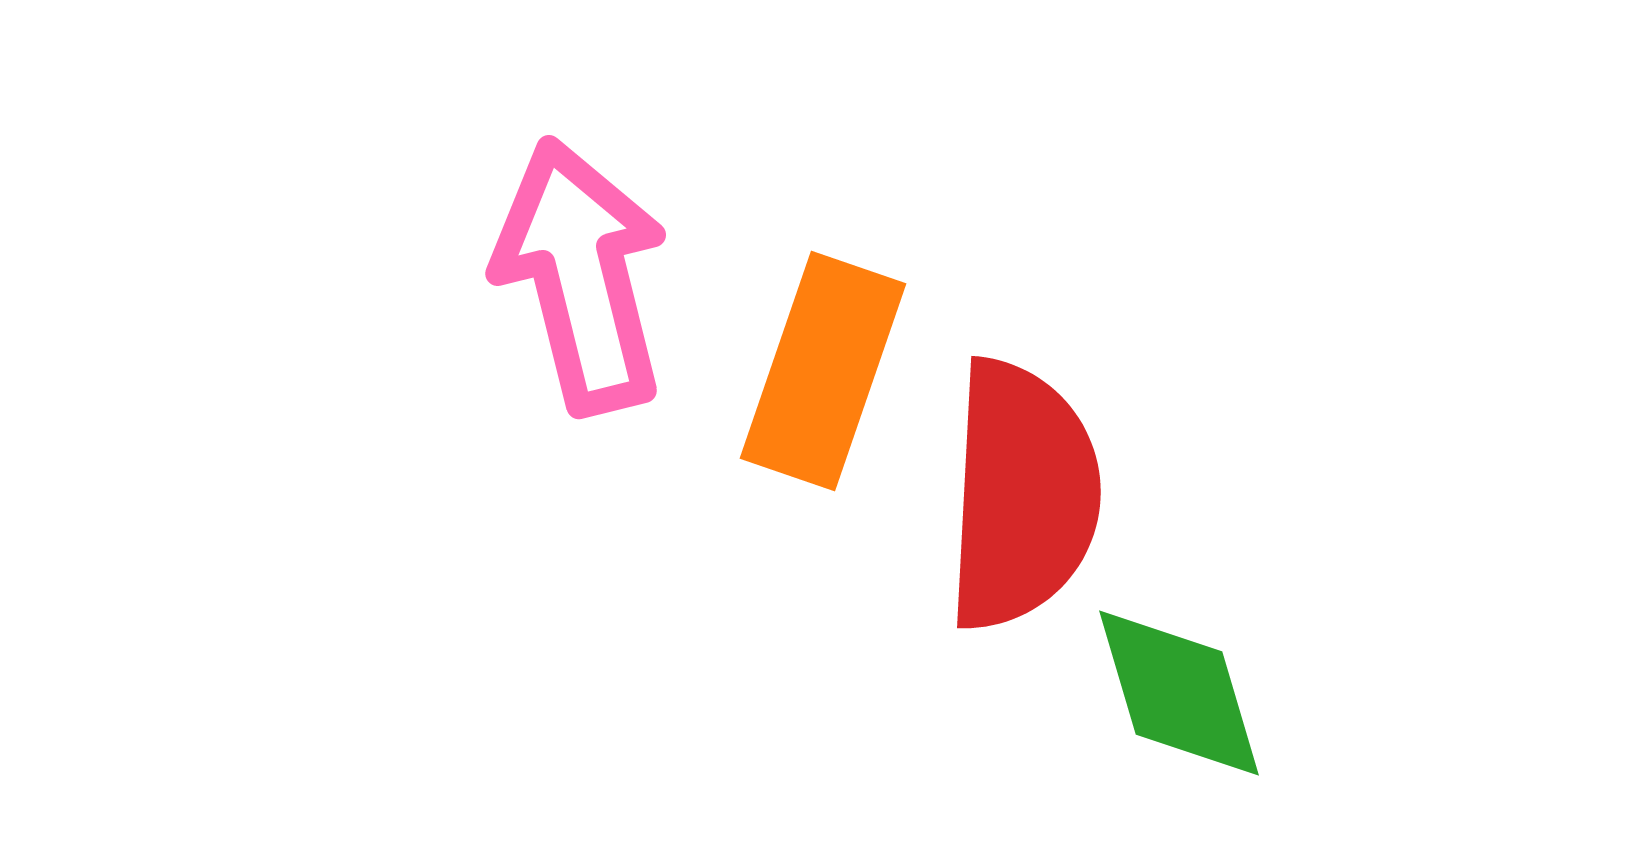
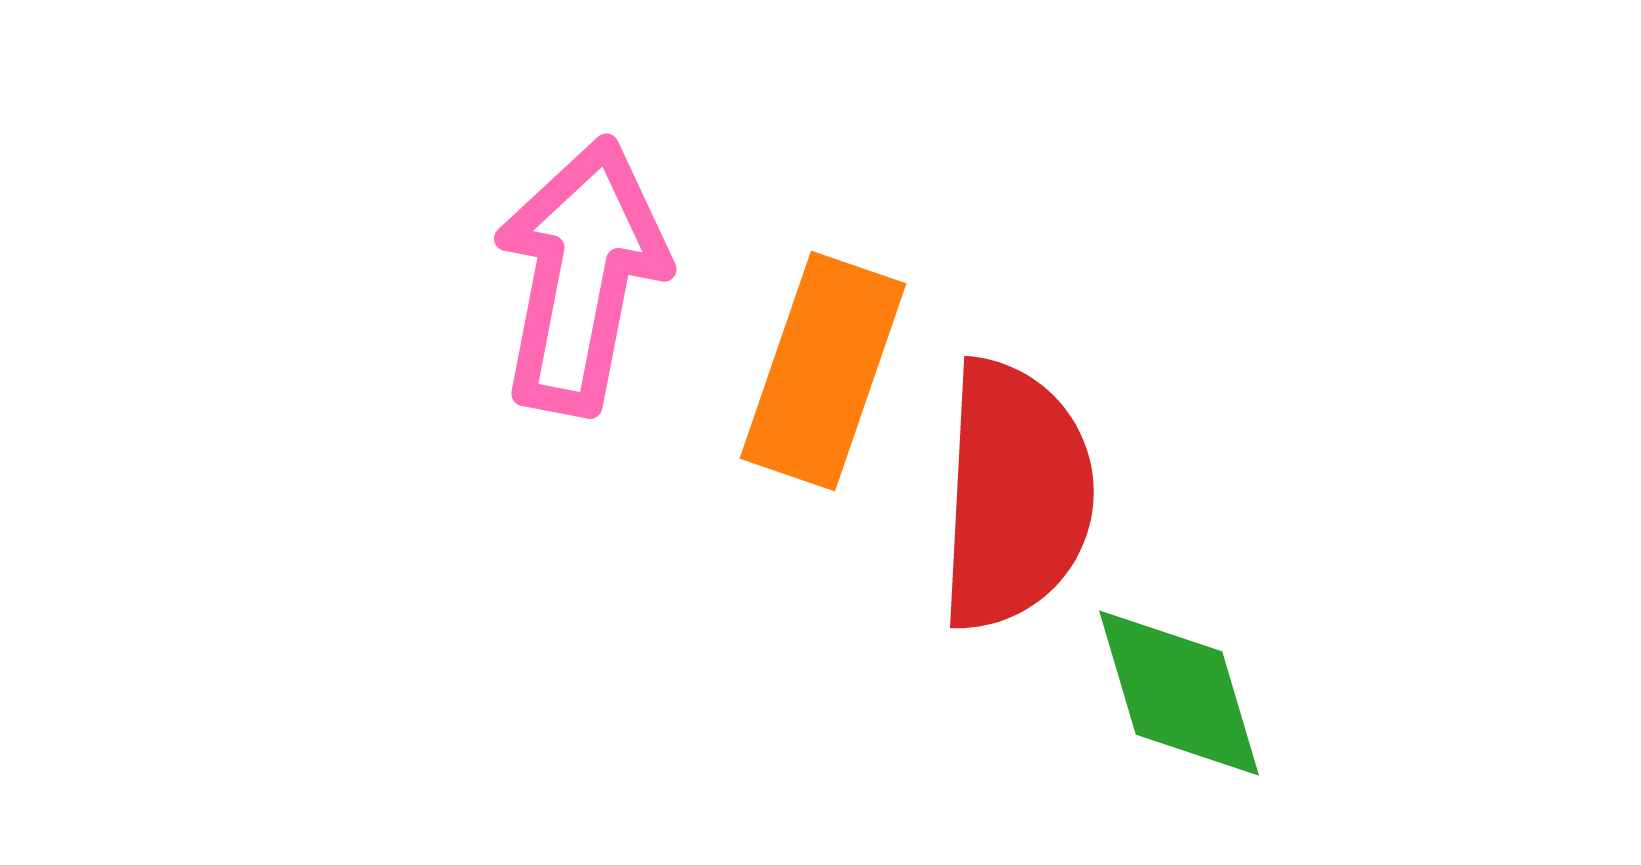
pink arrow: rotated 25 degrees clockwise
red semicircle: moved 7 px left
